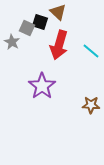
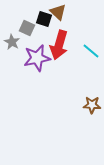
black square: moved 4 px right, 3 px up
purple star: moved 5 px left, 28 px up; rotated 24 degrees clockwise
brown star: moved 1 px right
